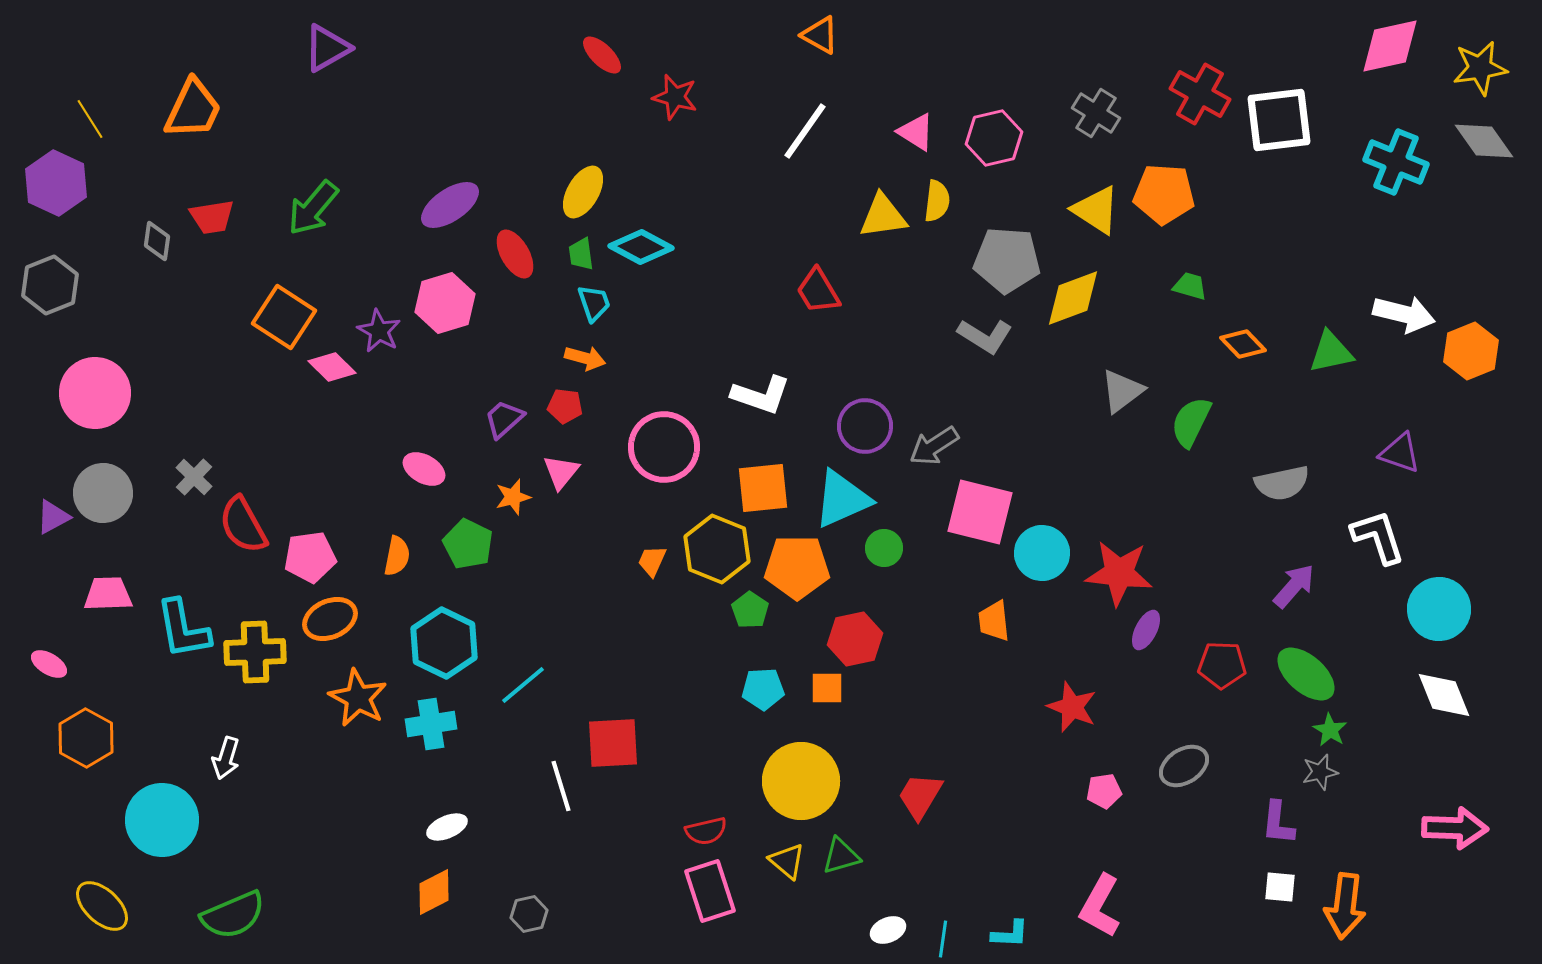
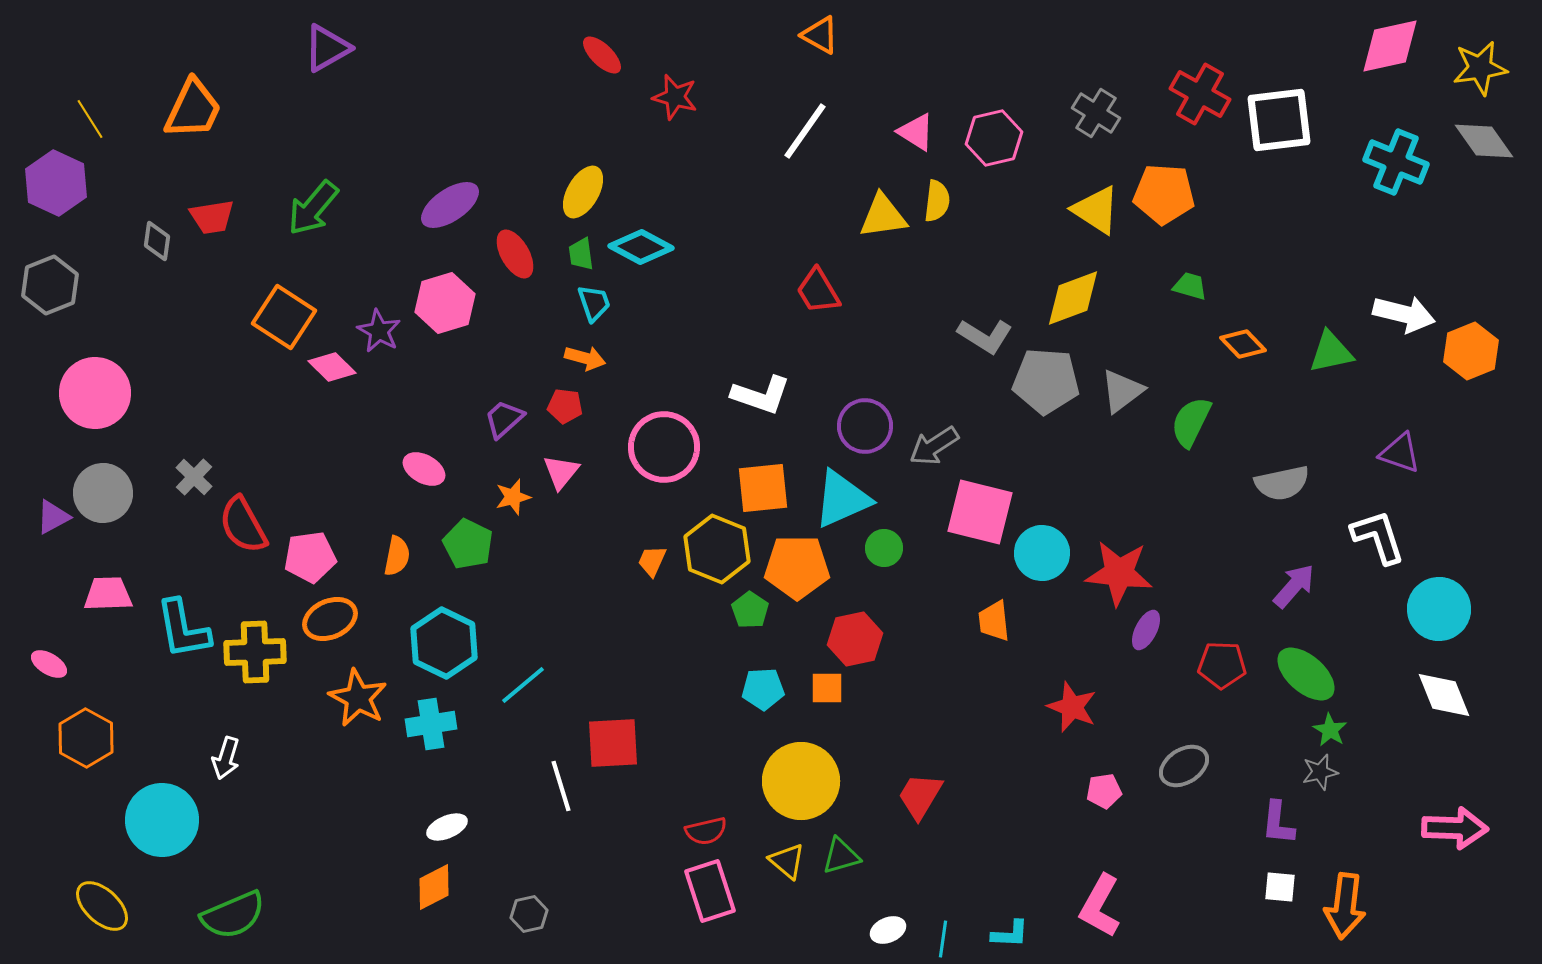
gray pentagon at (1007, 260): moved 39 px right, 121 px down
orange diamond at (434, 892): moved 5 px up
